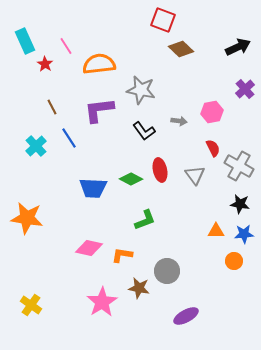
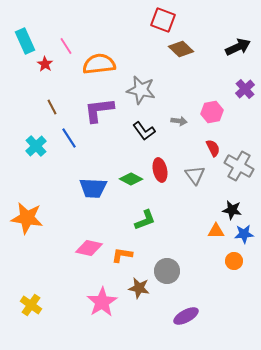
black star: moved 8 px left, 6 px down
